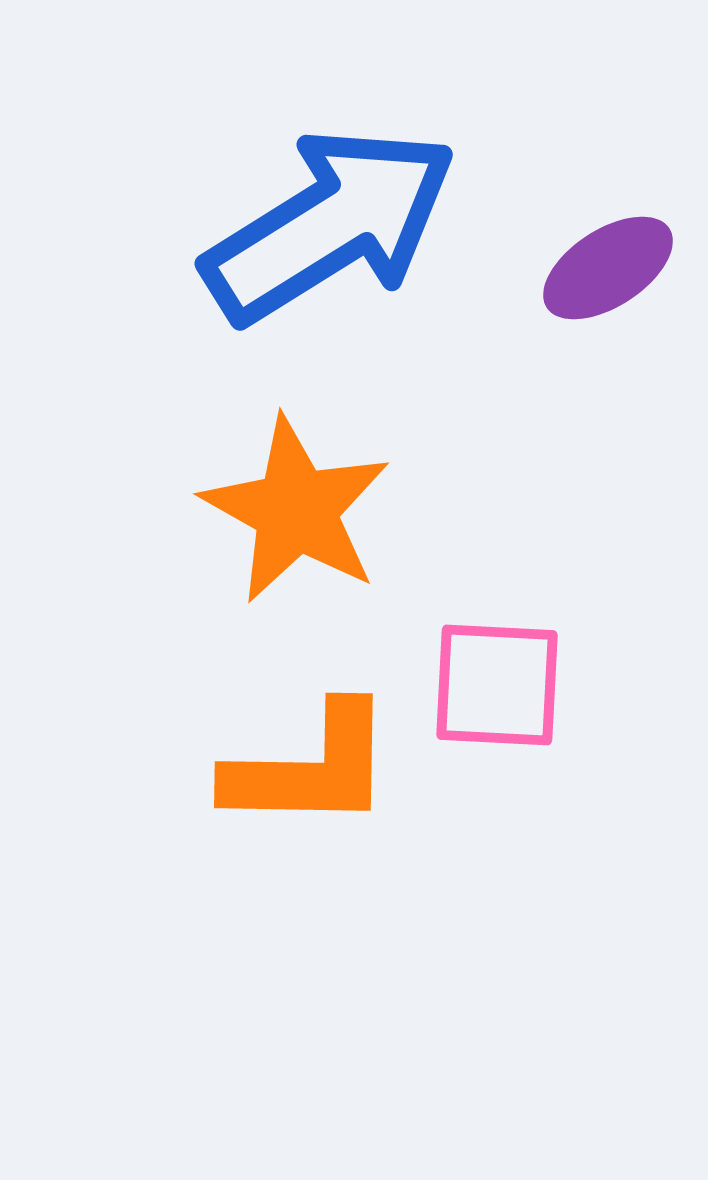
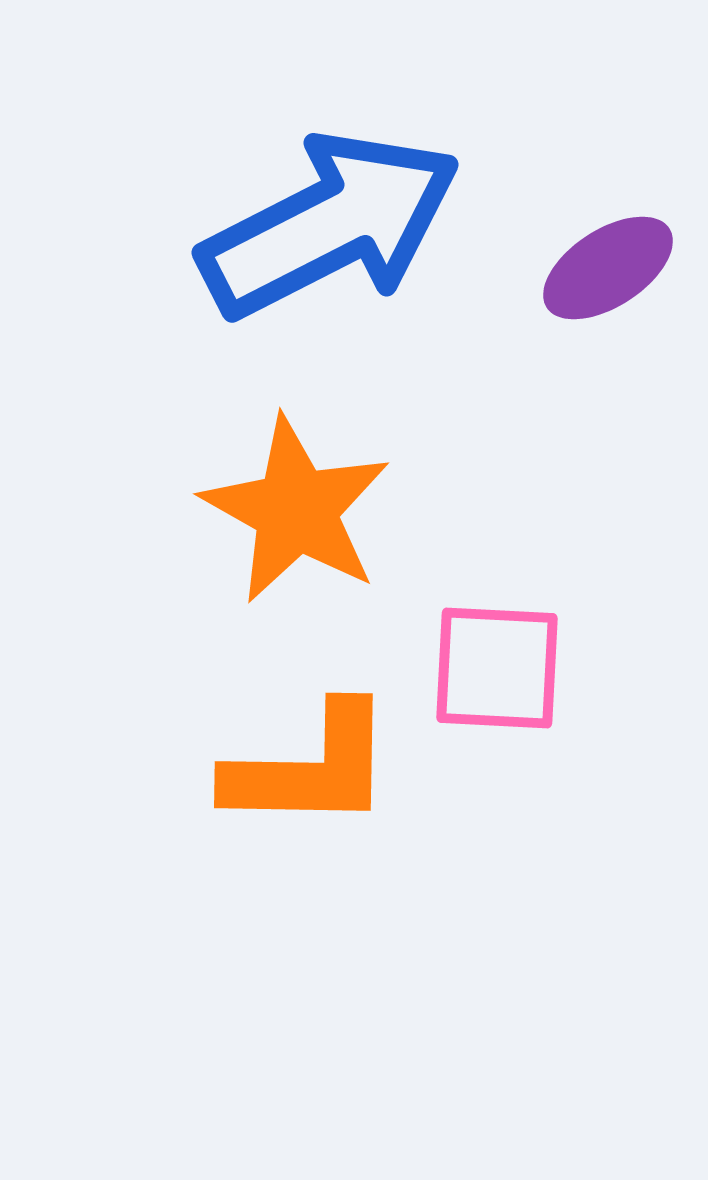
blue arrow: rotated 5 degrees clockwise
pink square: moved 17 px up
